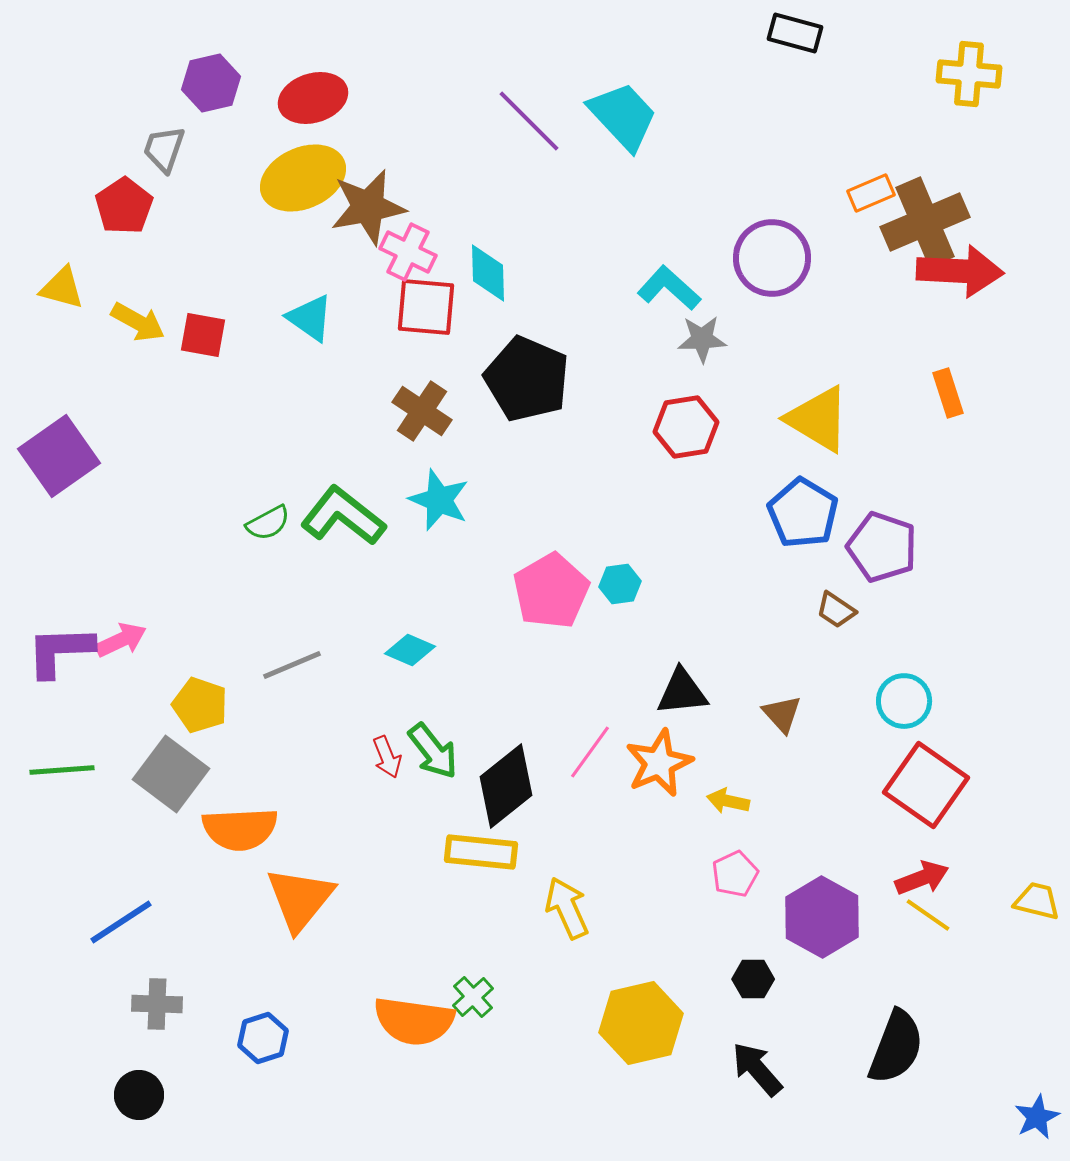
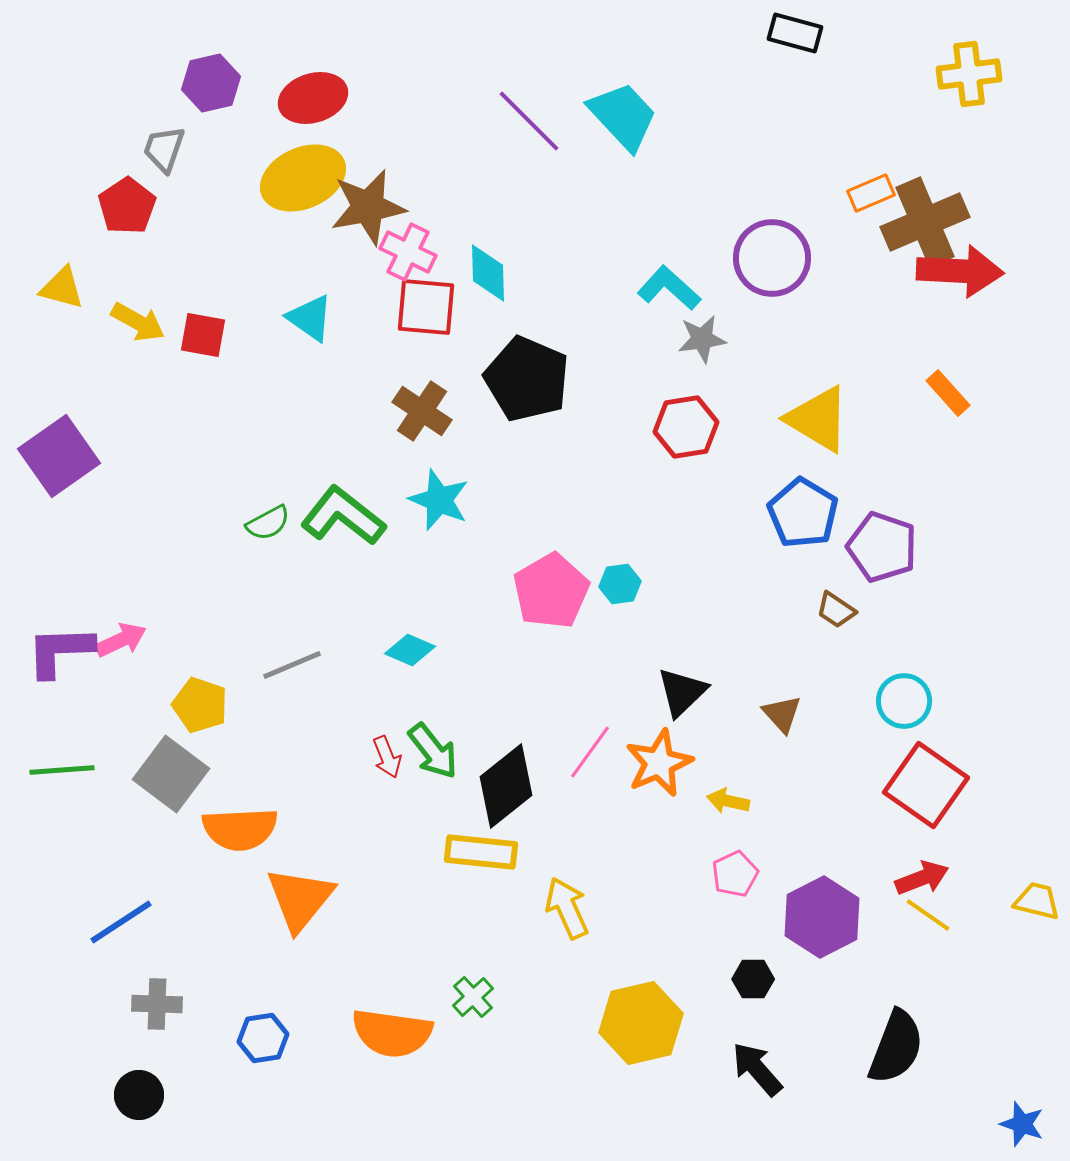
yellow cross at (969, 74): rotated 12 degrees counterclockwise
red pentagon at (124, 206): moved 3 px right
gray star at (702, 339): rotated 6 degrees counterclockwise
orange rectangle at (948, 393): rotated 24 degrees counterclockwise
black triangle at (682, 692): rotated 38 degrees counterclockwise
purple hexagon at (822, 917): rotated 4 degrees clockwise
orange semicircle at (414, 1021): moved 22 px left, 12 px down
blue hexagon at (263, 1038): rotated 9 degrees clockwise
blue star at (1037, 1117): moved 15 px left, 7 px down; rotated 27 degrees counterclockwise
